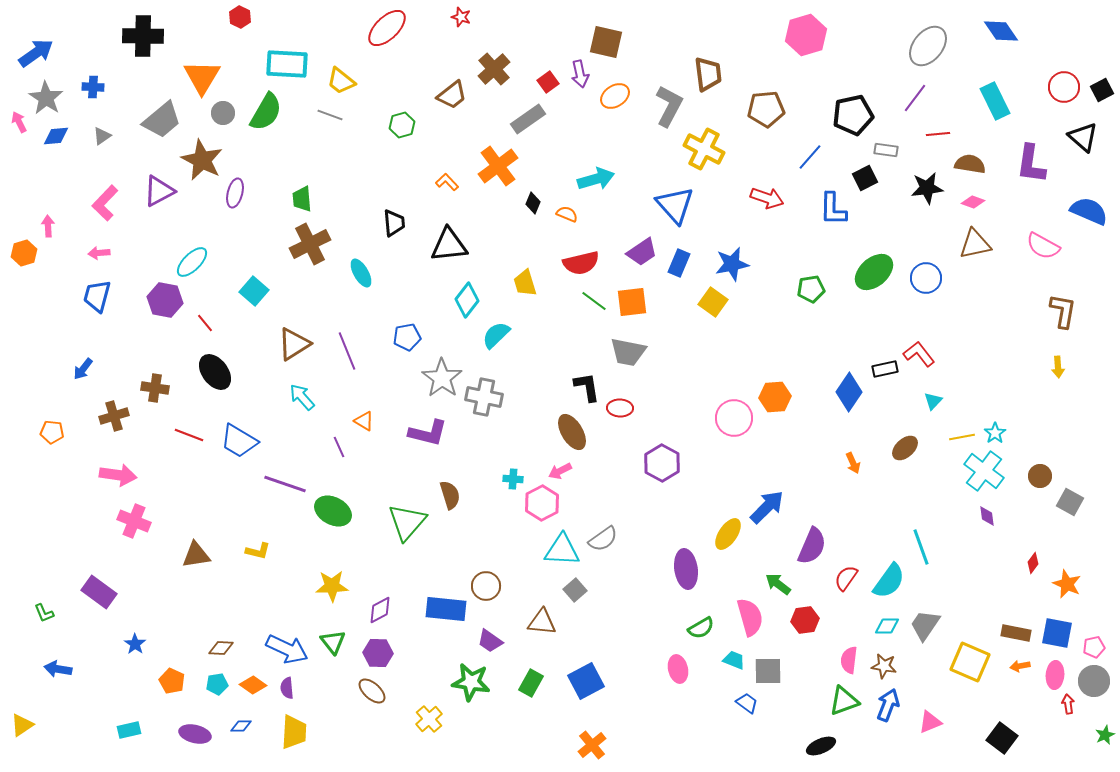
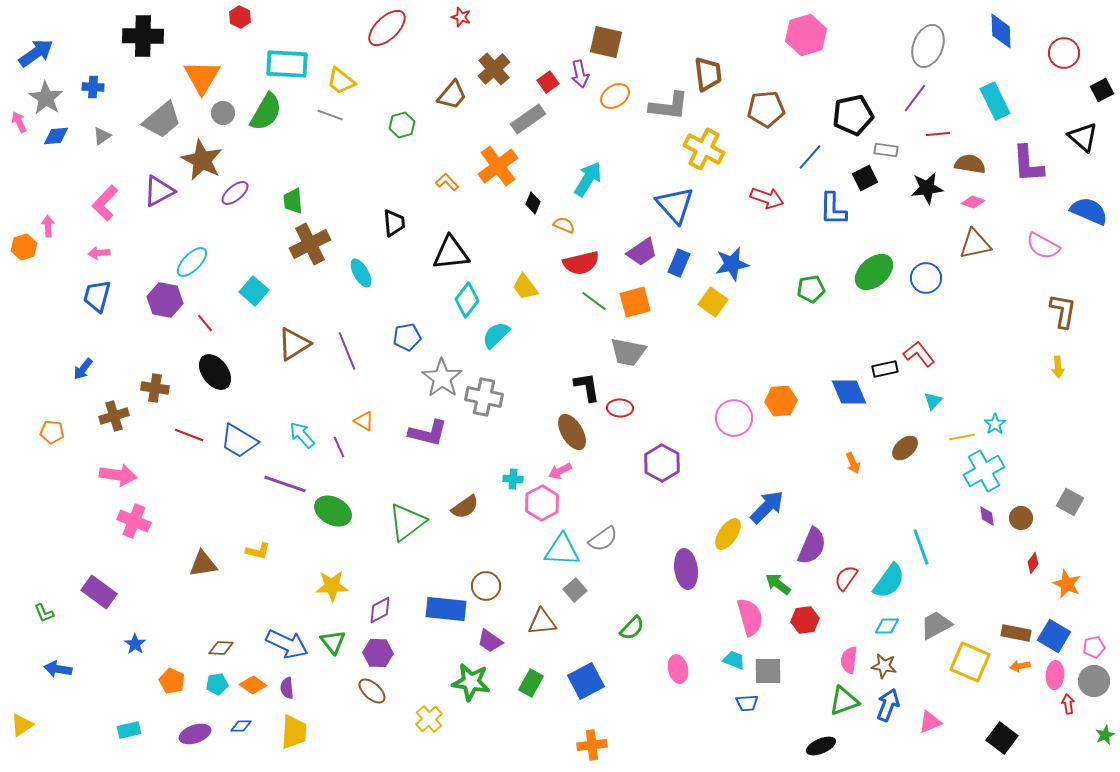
blue diamond at (1001, 31): rotated 33 degrees clockwise
gray ellipse at (928, 46): rotated 18 degrees counterclockwise
red circle at (1064, 87): moved 34 px up
brown trapezoid at (452, 95): rotated 12 degrees counterclockwise
gray L-shape at (669, 106): rotated 69 degrees clockwise
purple L-shape at (1031, 164): moved 3 px left; rotated 12 degrees counterclockwise
cyan arrow at (596, 179): moved 8 px left; rotated 42 degrees counterclockwise
purple ellipse at (235, 193): rotated 36 degrees clockwise
green trapezoid at (302, 199): moved 9 px left, 2 px down
orange semicircle at (567, 214): moved 3 px left, 11 px down
black triangle at (449, 245): moved 2 px right, 8 px down
orange hexagon at (24, 253): moved 6 px up
yellow trapezoid at (525, 283): moved 4 px down; rotated 20 degrees counterclockwise
orange square at (632, 302): moved 3 px right; rotated 8 degrees counterclockwise
blue diamond at (849, 392): rotated 57 degrees counterclockwise
cyan arrow at (302, 397): moved 38 px down
orange hexagon at (775, 397): moved 6 px right, 4 px down
cyan star at (995, 433): moved 9 px up
cyan cross at (984, 471): rotated 24 degrees clockwise
brown circle at (1040, 476): moved 19 px left, 42 px down
brown semicircle at (450, 495): moved 15 px right, 12 px down; rotated 72 degrees clockwise
green triangle at (407, 522): rotated 12 degrees clockwise
brown triangle at (196, 555): moved 7 px right, 9 px down
brown triangle at (542, 622): rotated 12 degrees counterclockwise
gray trapezoid at (925, 625): moved 11 px right; rotated 28 degrees clockwise
green semicircle at (701, 628): moved 69 px left; rotated 16 degrees counterclockwise
blue square at (1057, 633): moved 3 px left, 3 px down; rotated 20 degrees clockwise
blue arrow at (287, 649): moved 5 px up
blue trapezoid at (747, 703): rotated 140 degrees clockwise
purple ellipse at (195, 734): rotated 32 degrees counterclockwise
orange cross at (592, 745): rotated 32 degrees clockwise
